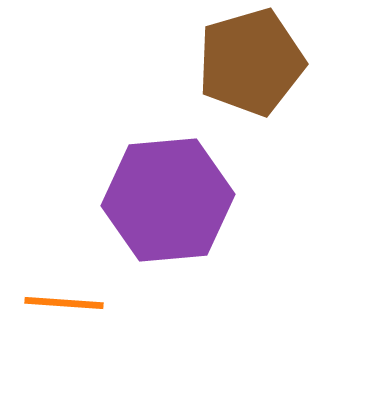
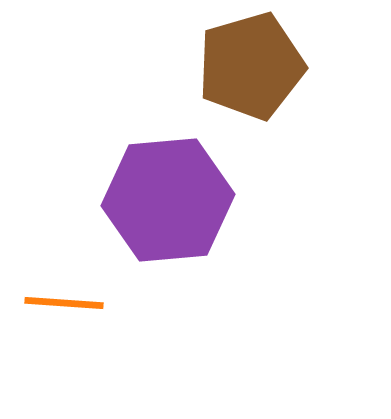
brown pentagon: moved 4 px down
